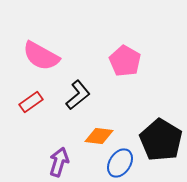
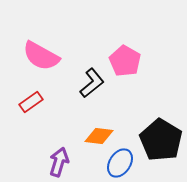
black L-shape: moved 14 px right, 12 px up
